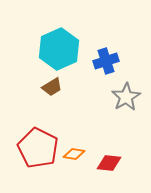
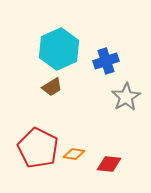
red diamond: moved 1 px down
